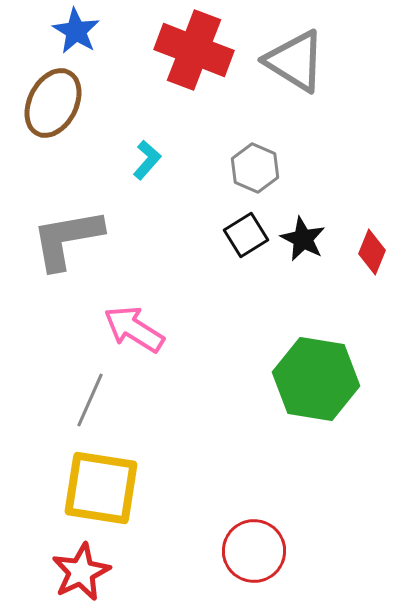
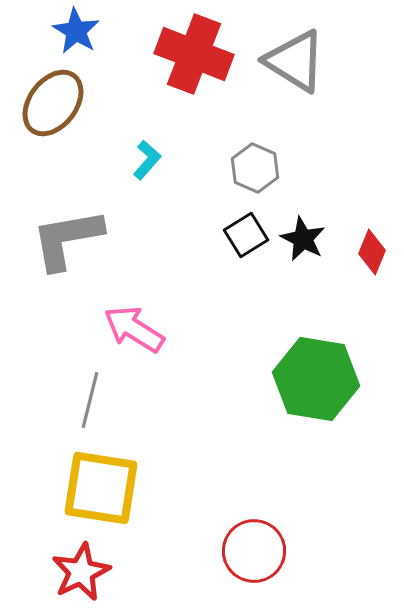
red cross: moved 4 px down
brown ellipse: rotated 10 degrees clockwise
gray line: rotated 10 degrees counterclockwise
